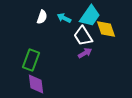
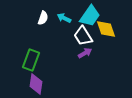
white semicircle: moved 1 px right, 1 px down
purple diamond: rotated 15 degrees clockwise
